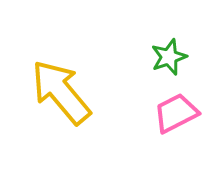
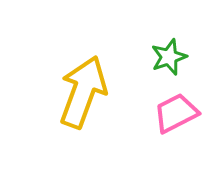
yellow arrow: moved 22 px right; rotated 60 degrees clockwise
